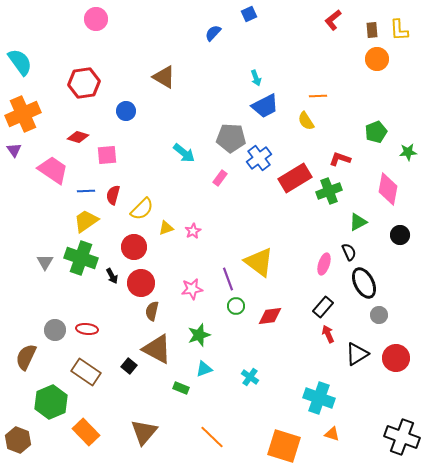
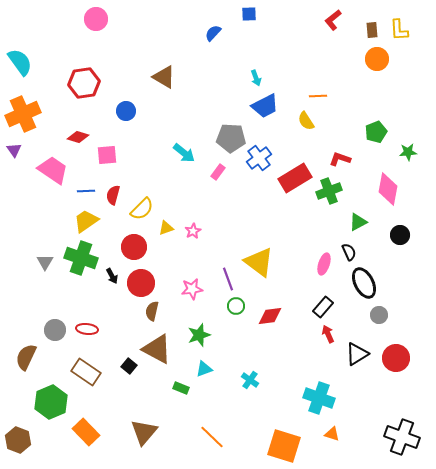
blue square at (249, 14): rotated 21 degrees clockwise
pink rectangle at (220, 178): moved 2 px left, 6 px up
cyan cross at (250, 377): moved 3 px down
